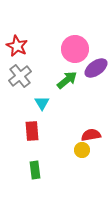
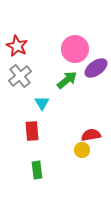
green rectangle: moved 2 px right
